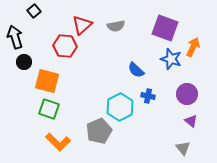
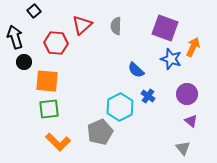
gray semicircle: rotated 102 degrees clockwise
red hexagon: moved 9 px left, 3 px up
orange square: rotated 10 degrees counterclockwise
blue cross: rotated 24 degrees clockwise
green square: rotated 25 degrees counterclockwise
gray pentagon: moved 1 px right, 1 px down
